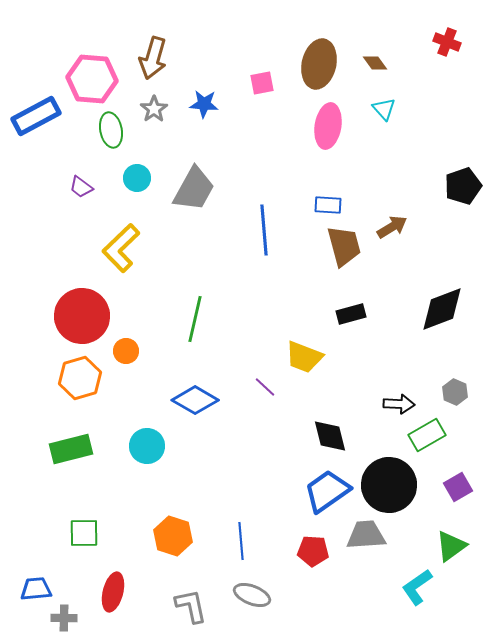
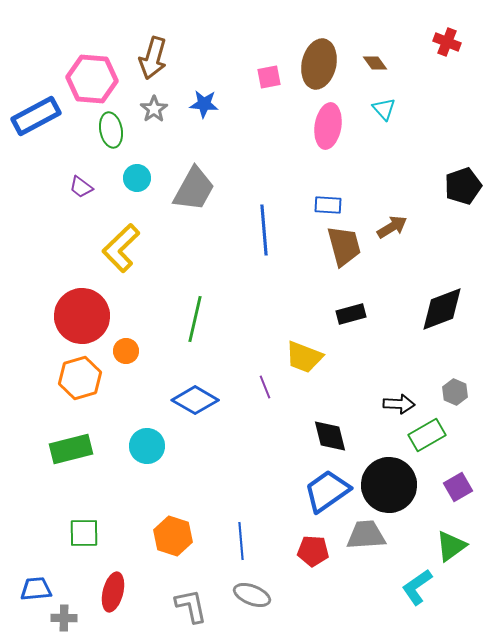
pink square at (262, 83): moved 7 px right, 6 px up
purple line at (265, 387): rotated 25 degrees clockwise
